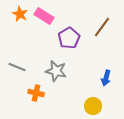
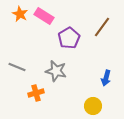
orange cross: rotated 28 degrees counterclockwise
